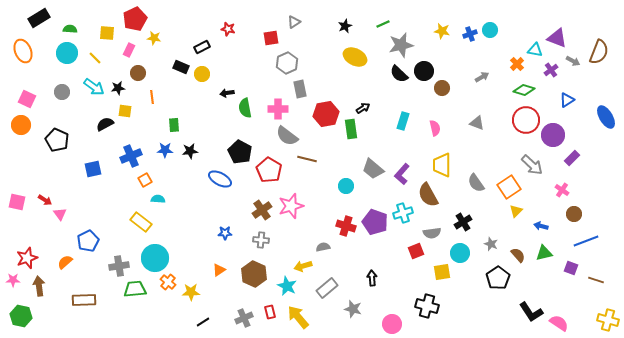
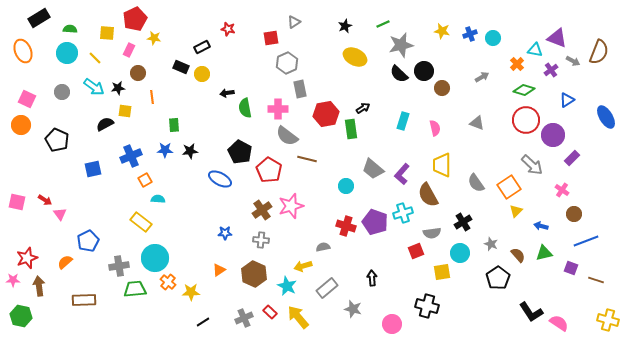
cyan circle at (490, 30): moved 3 px right, 8 px down
red rectangle at (270, 312): rotated 32 degrees counterclockwise
